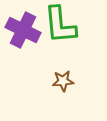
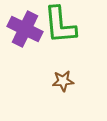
purple cross: moved 2 px right, 1 px up
